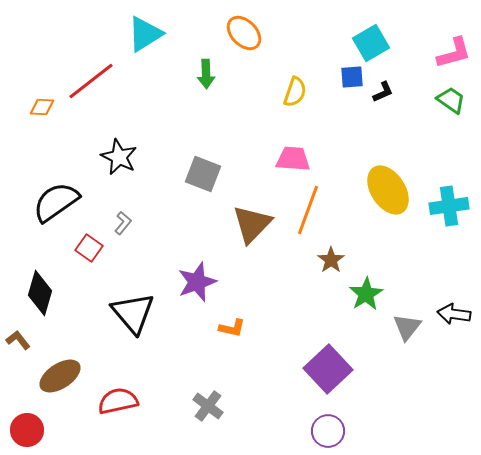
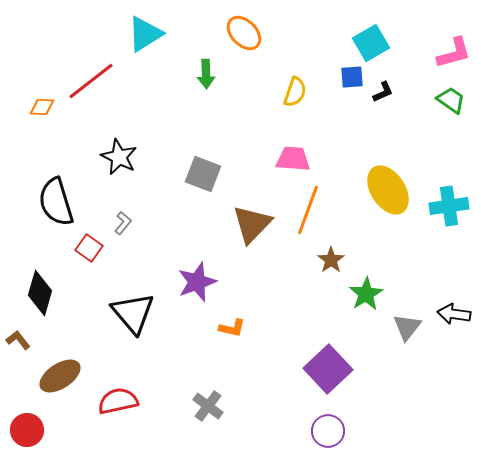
black semicircle: rotated 72 degrees counterclockwise
